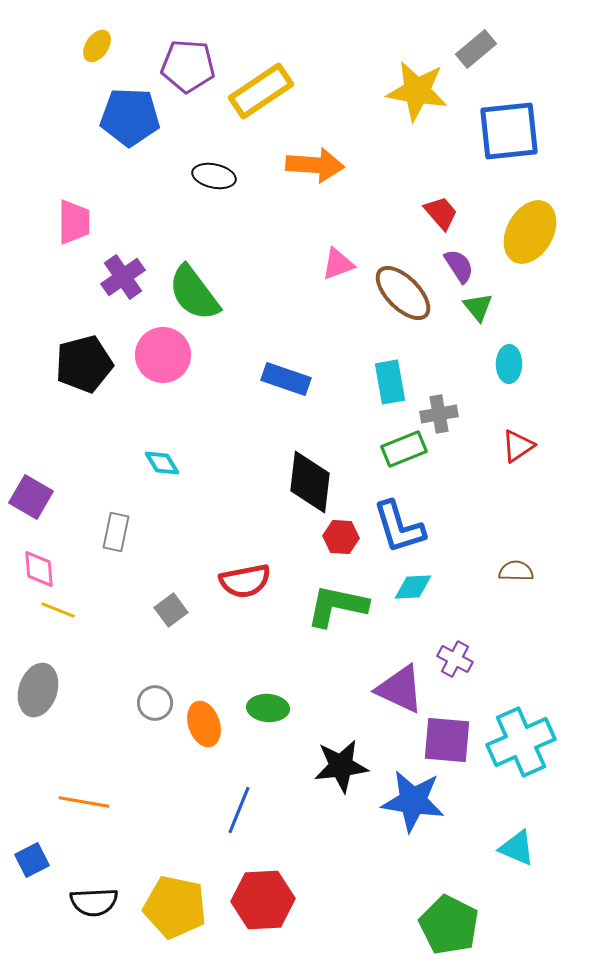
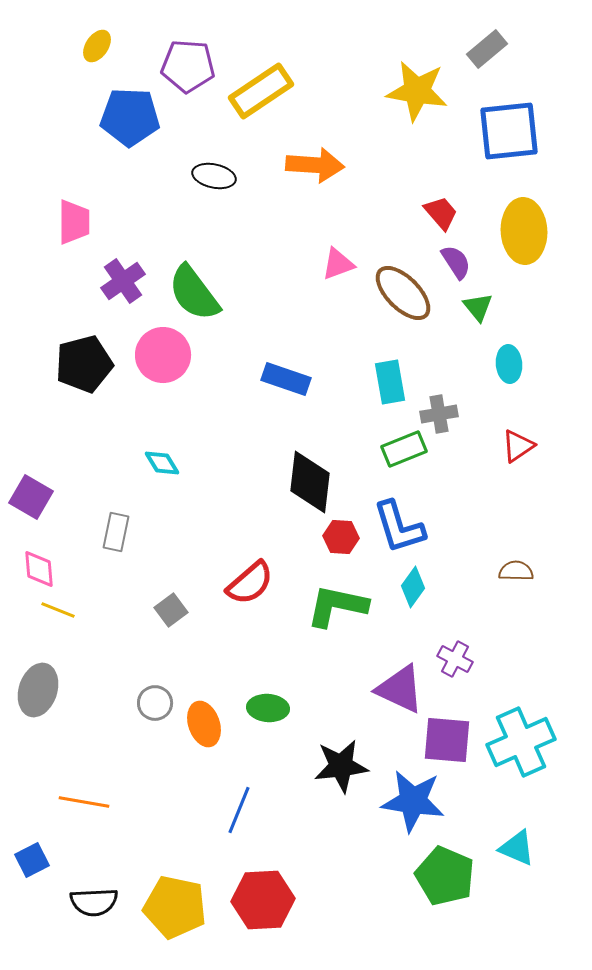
gray rectangle at (476, 49): moved 11 px right
yellow ellipse at (530, 232): moved 6 px left, 1 px up; rotated 32 degrees counterclockwise
purple semicircle at (459, 266): moved 3 px left, 4 px up
purple cross at (123, 277): moved 4 px down
cyan ellipse at (509, 364): rotated 6 degrees counterclockwise
red semicircle at (245, 581): moved 5 px right, 2 px down; rotated 30 degrees counterclockwise
cyan diamond at (413, 587): rotated 51 degrees counterclockwise
green pentagon at (449, 925): moved 4 px left, 49 px up; rotated 4 degrees counterclockwise
